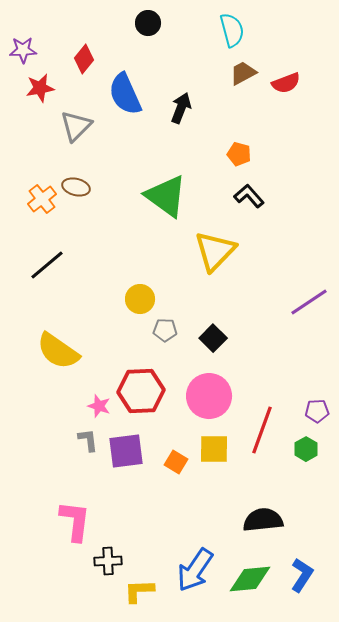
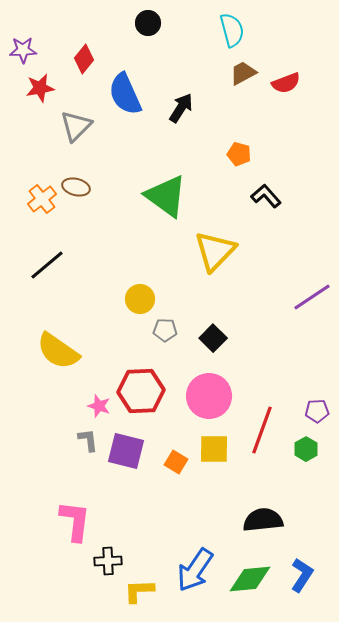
black arrow: rotated 12 degrees clockwise
black L-shape: moved 17 px right
purple line: moved 3 px right, 5 px up
purple square: rotated 21 degrees clockwise
